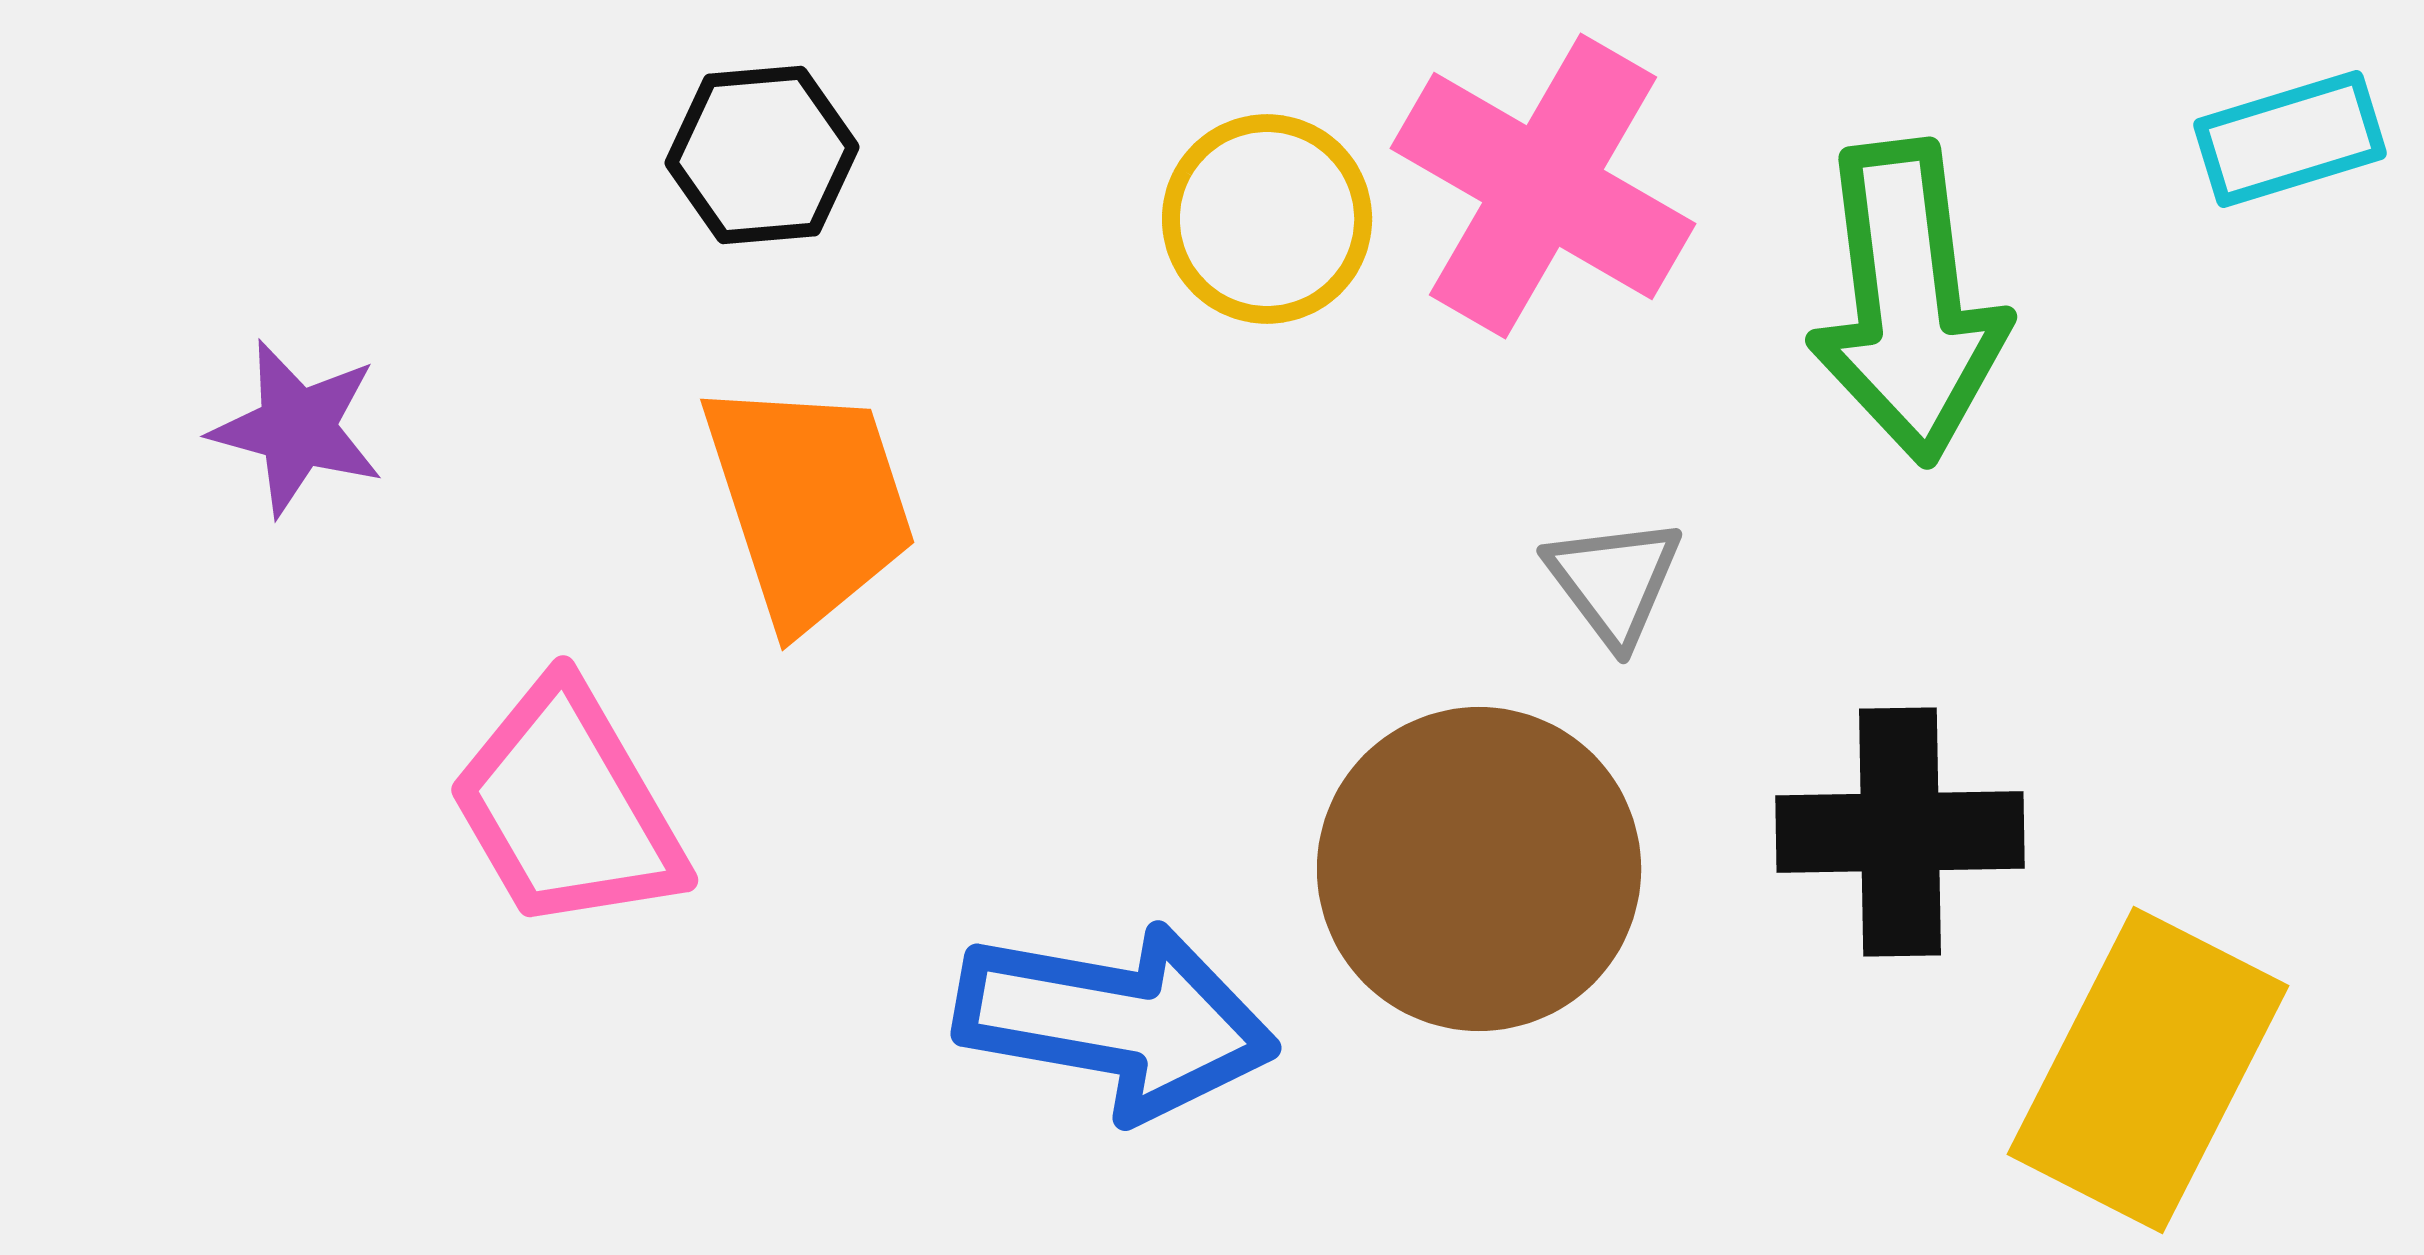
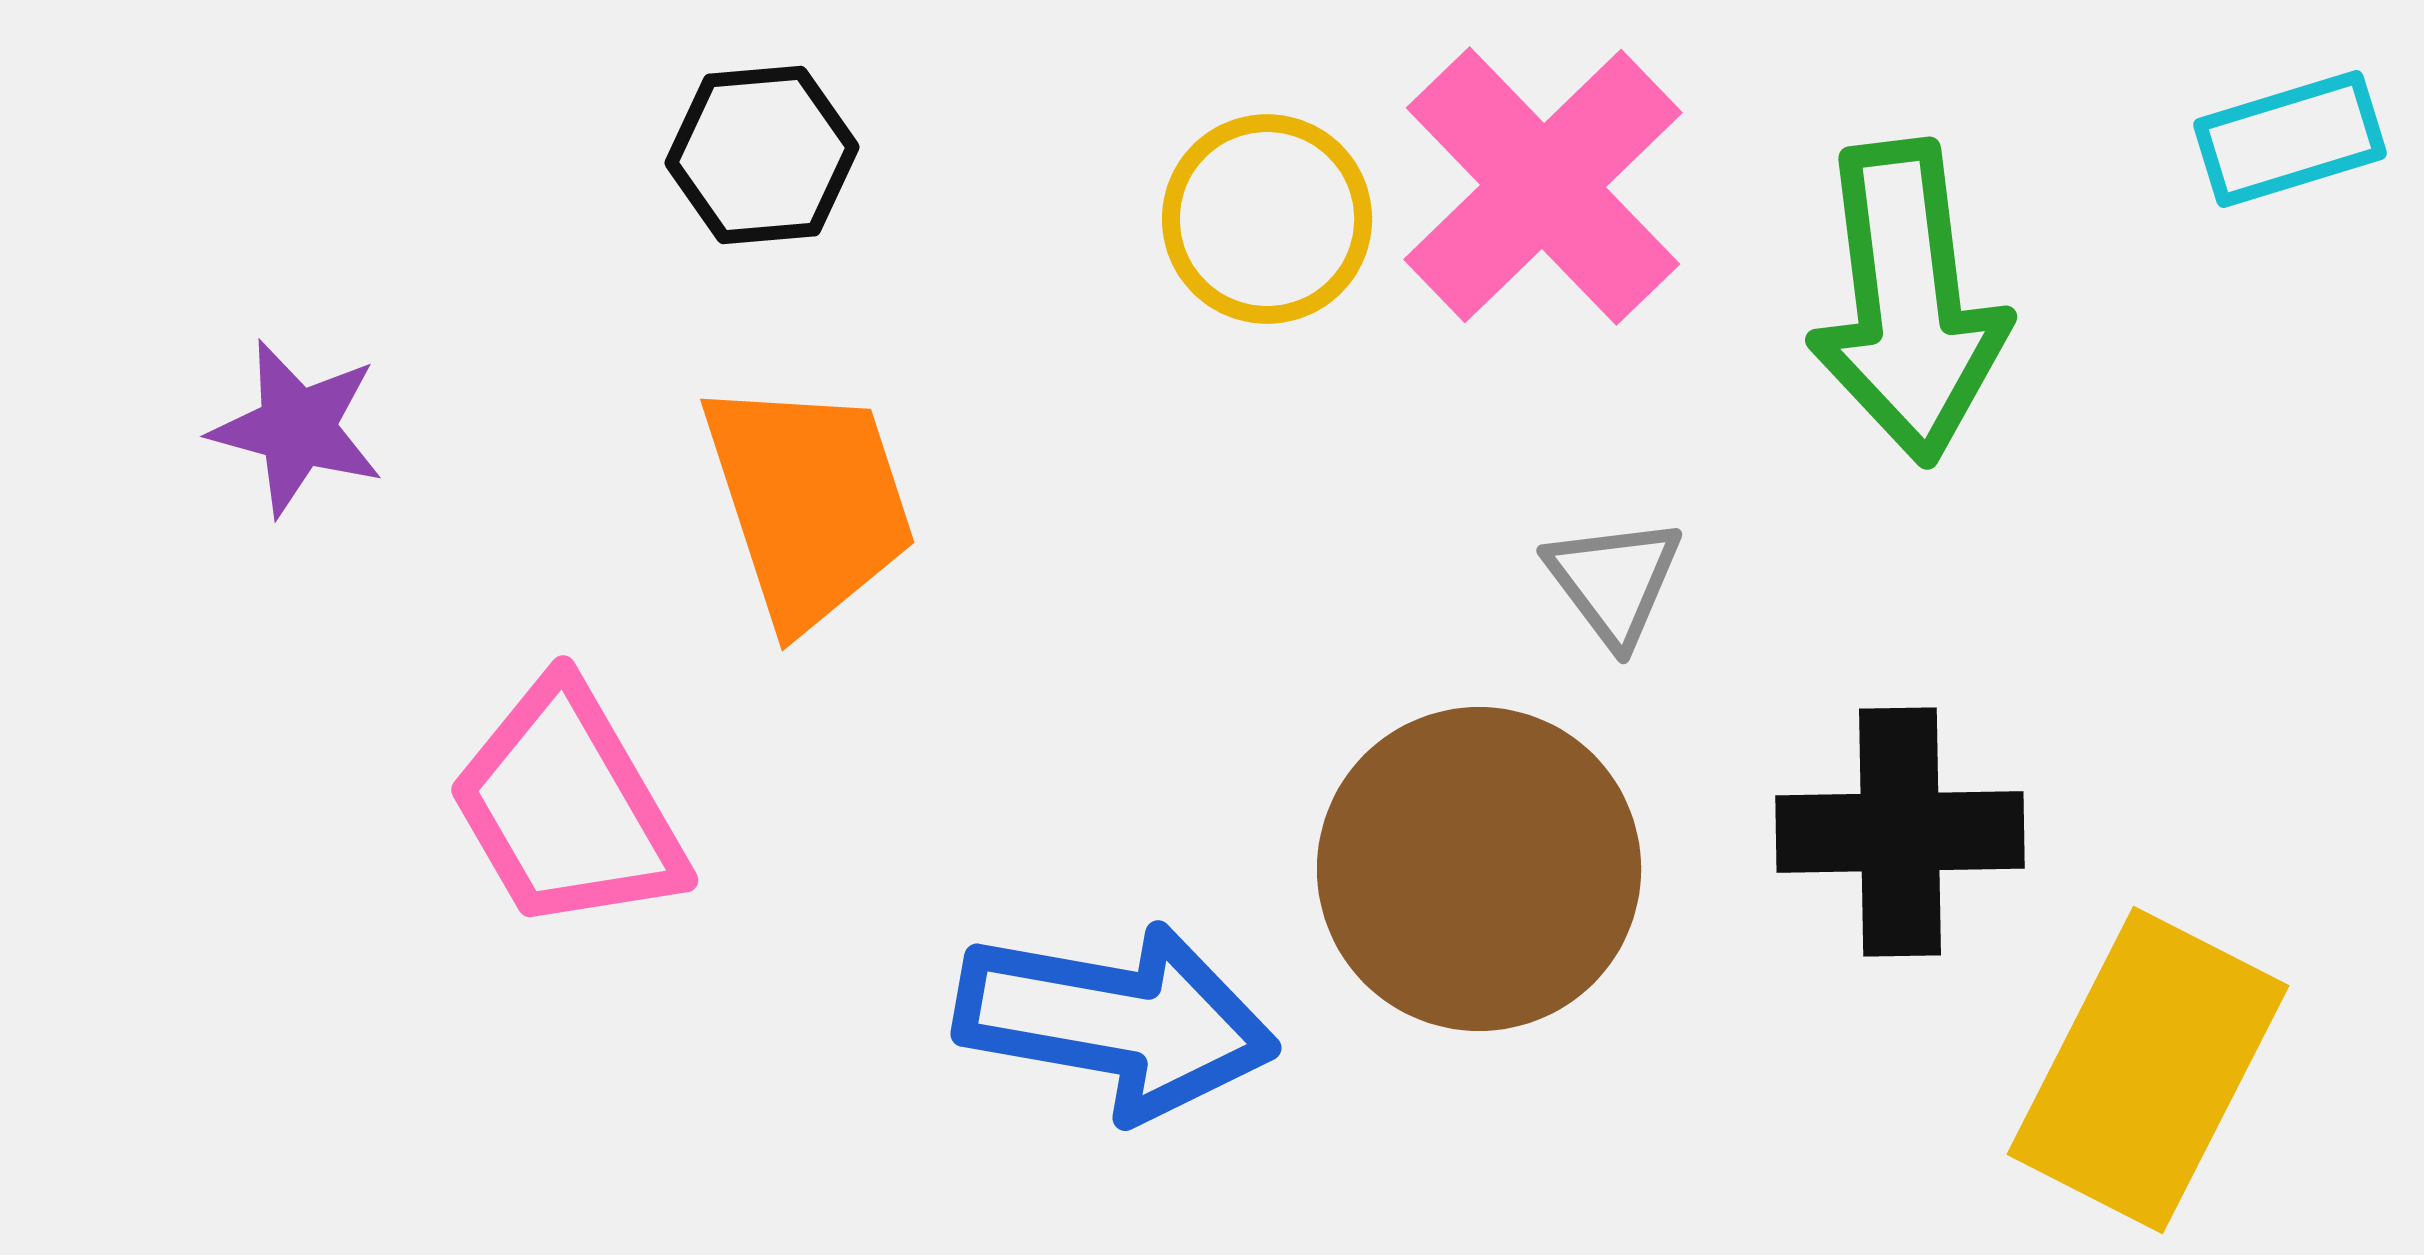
pink cross: rotated 16 degrees clockwise
